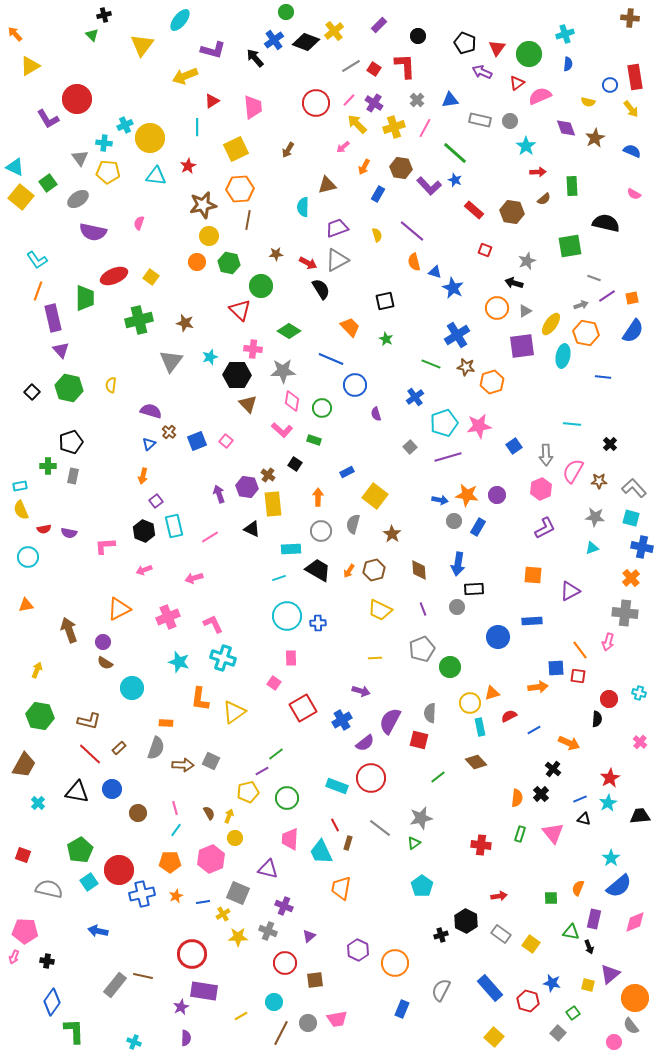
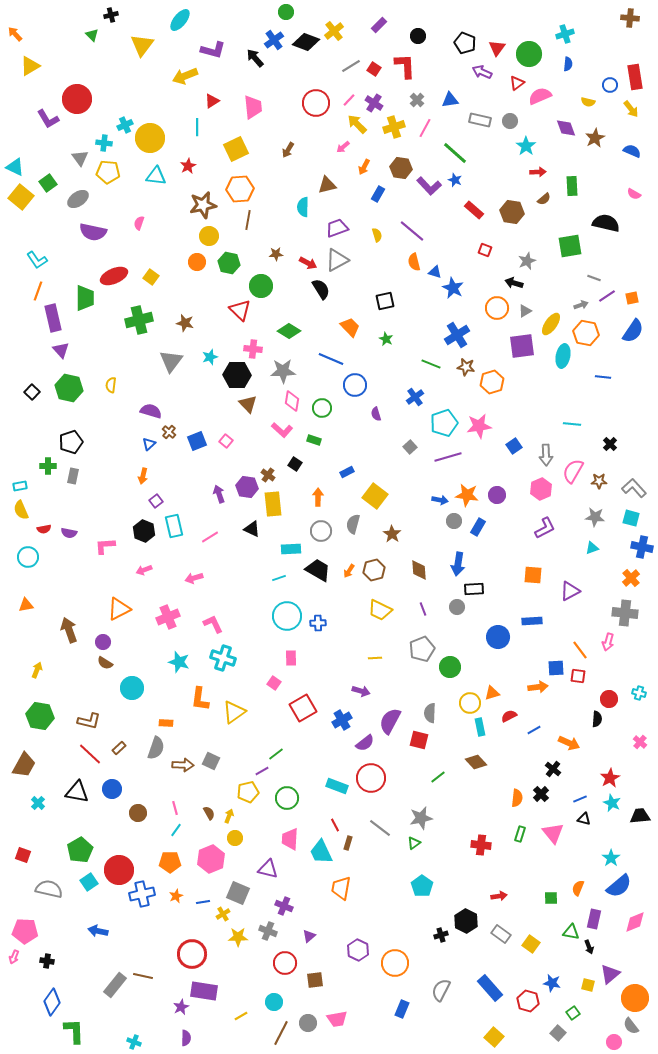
black cross at (104, 15): moved 7 px right
cyan star at (608, 803): moved 4 px right; rotated 18 degrees counterclockwise
